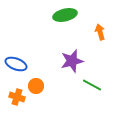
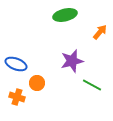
orange arrow: rotated 56 degrees clockwise
orange circle: moved 1 px right, 3 px up
